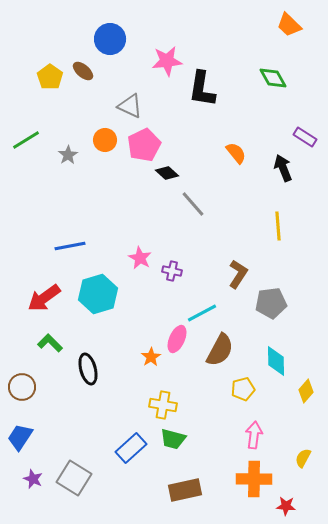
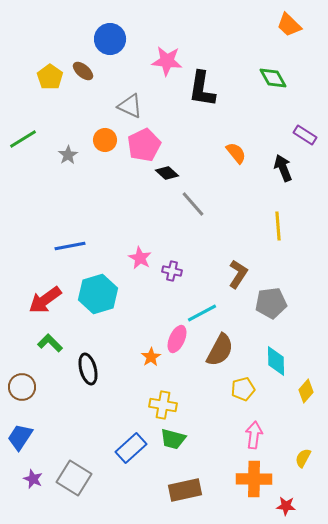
pink star at (167, 61): rotated 12 degrees clockwise
purple rectangle at (305, 137): moved 2 px up
green line at (26, 140): moved 3 px left, 1 px up
red arrow at (44, 298): moved 1 px right, 2 px down
